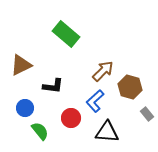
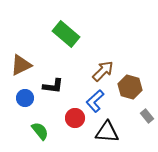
blue circle: moved 10 px up
gray rectangle: moved 2 px down
red circle: moved 4 px right
